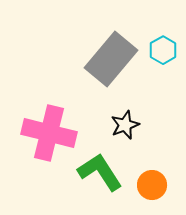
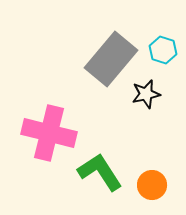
cyan hexagon: rotated 12 degrees counterclockwise
black star: moved 21 px right, 31 px up; rotated 8 degrees clockwise
